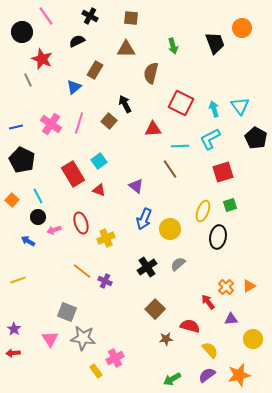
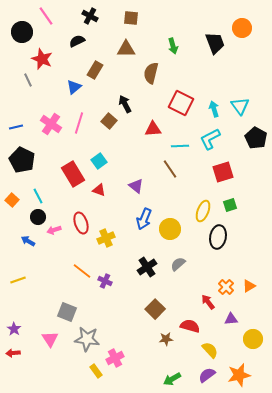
gray star at (83, 338): moved 4 px right, 1 px down
